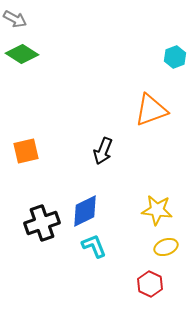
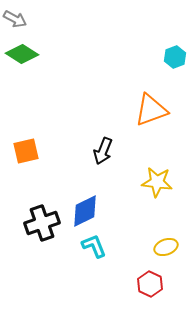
yellow star: moved 28 px up
